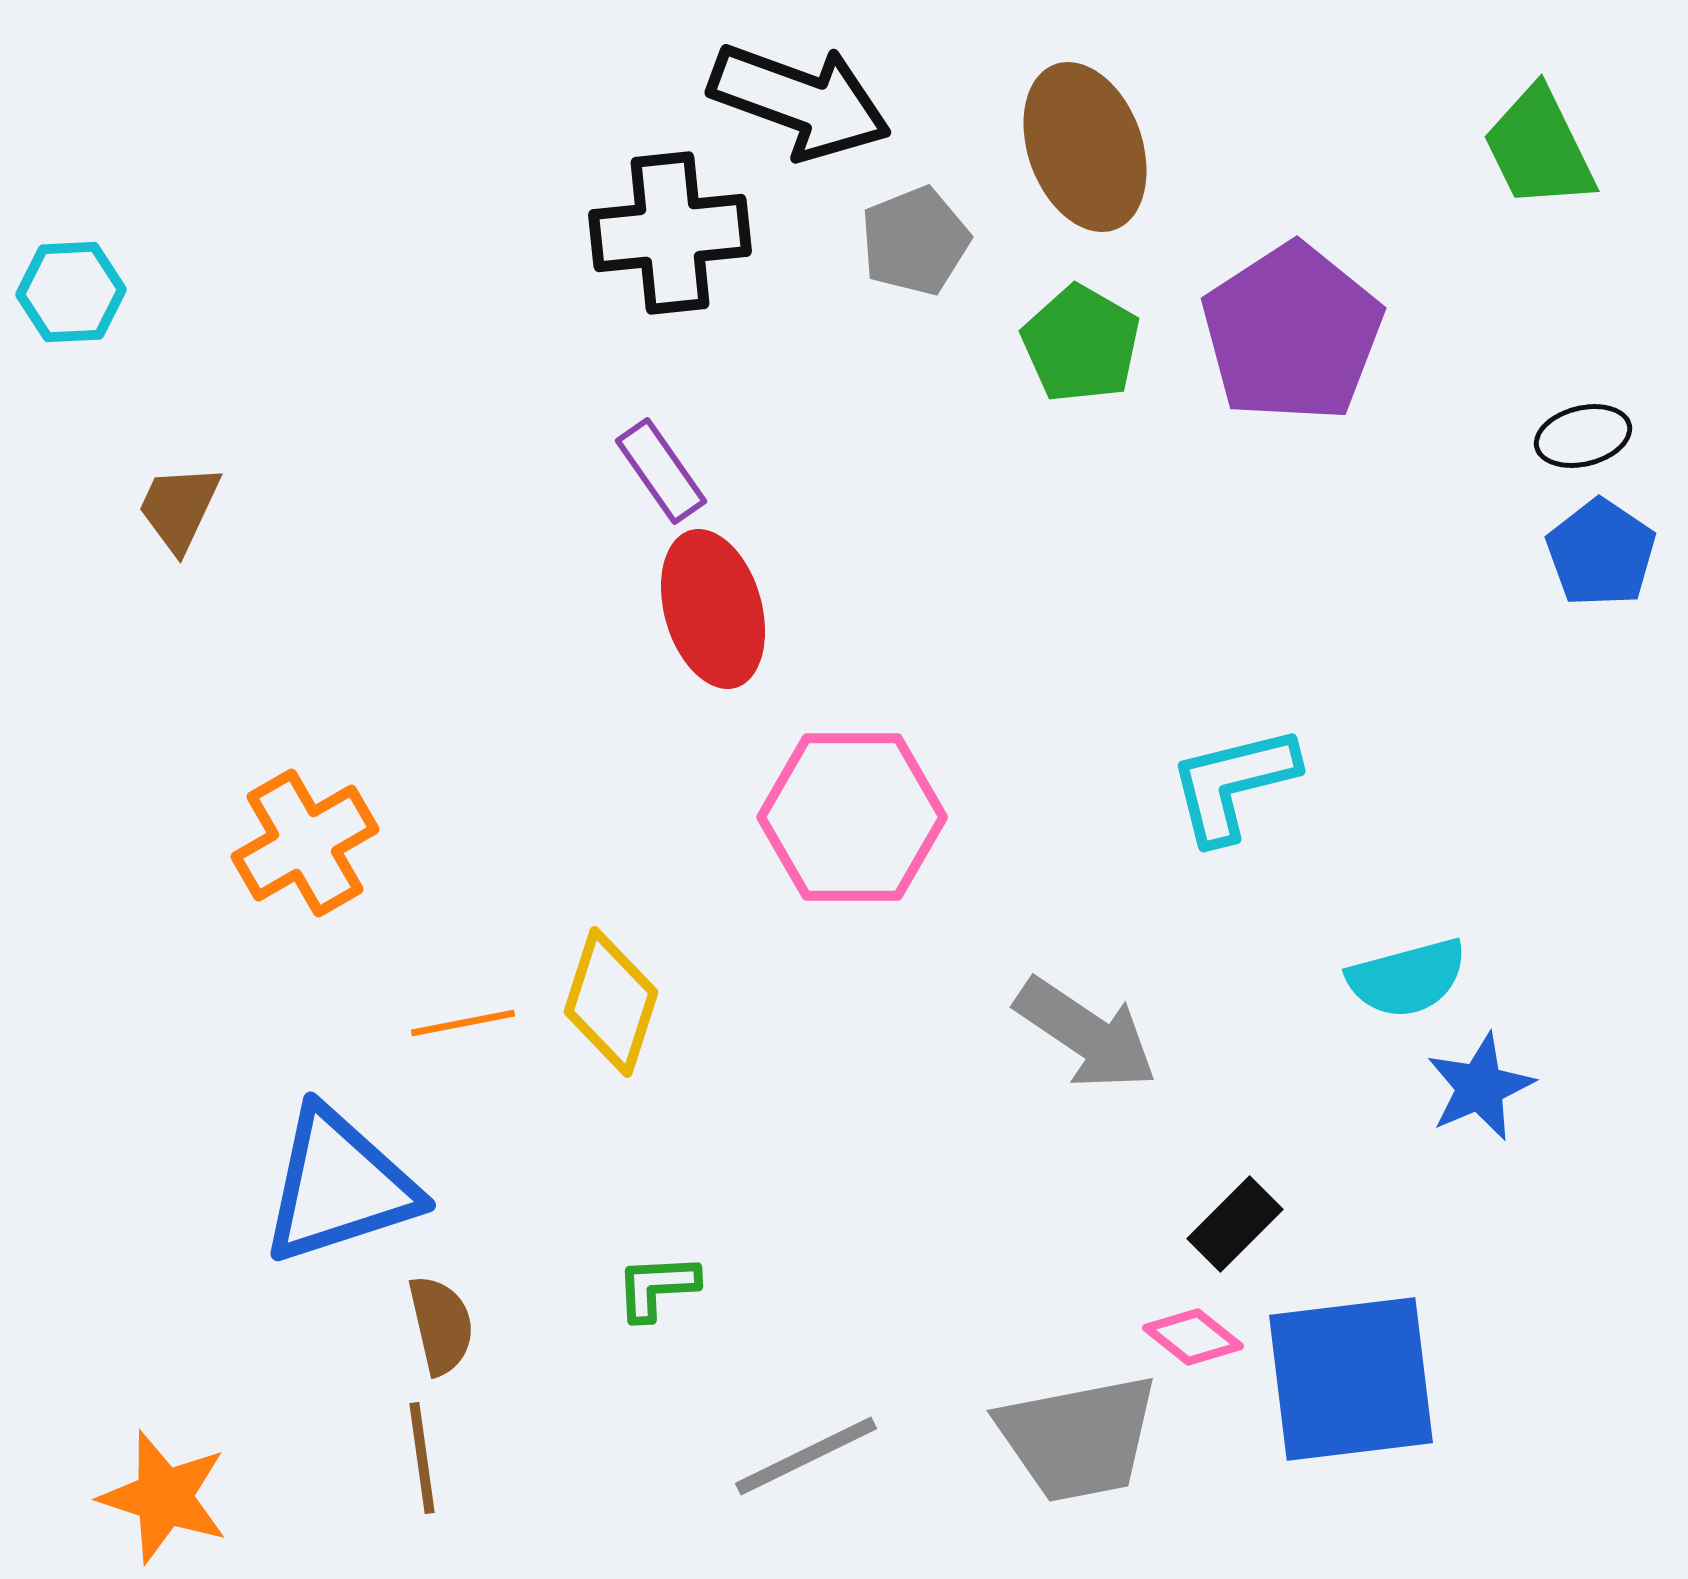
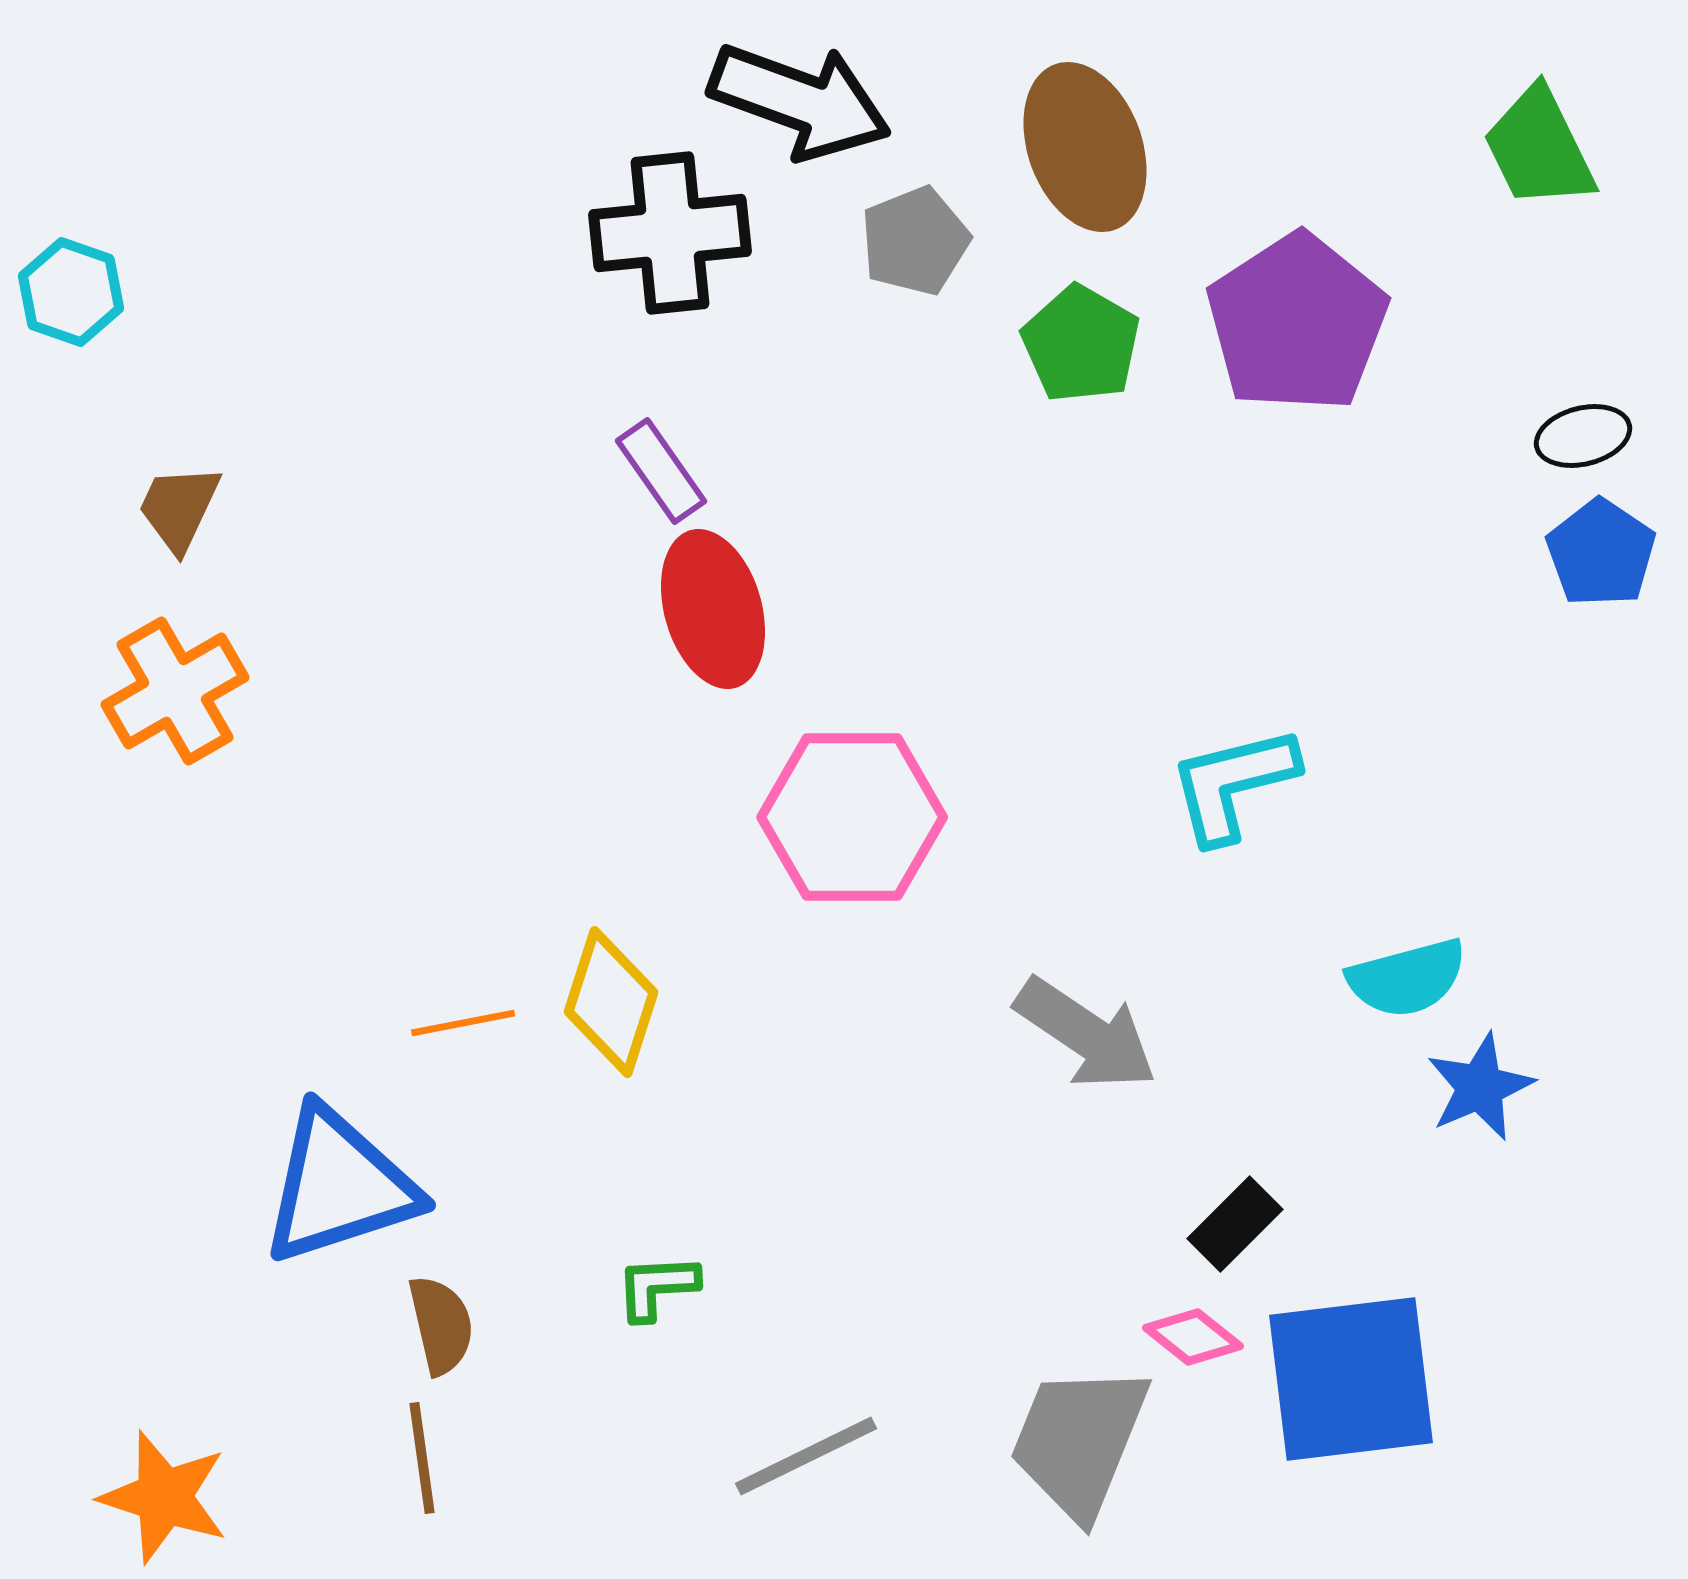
cyan hexagon: rotated 22 degrees clockwise
purple pentagon: moved 5 px right, 10 px up
orange cross: moved 130 px left, 152 px up
gray trapezoid: moved 1 px right, 3 px down; rotated 123 degrees clockwise
